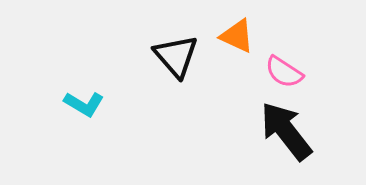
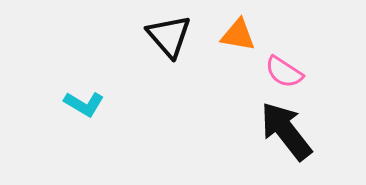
orange triangle: moved 1 px right, 1 px up; rotated 15 degrees counterclockwise
black triangle: moved 7 px left, 20 px up
